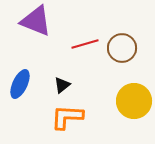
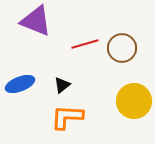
blue ellipse: rotated 44 degrees clockwise
